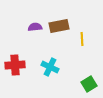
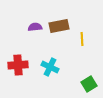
red cross: moved 3 px right
